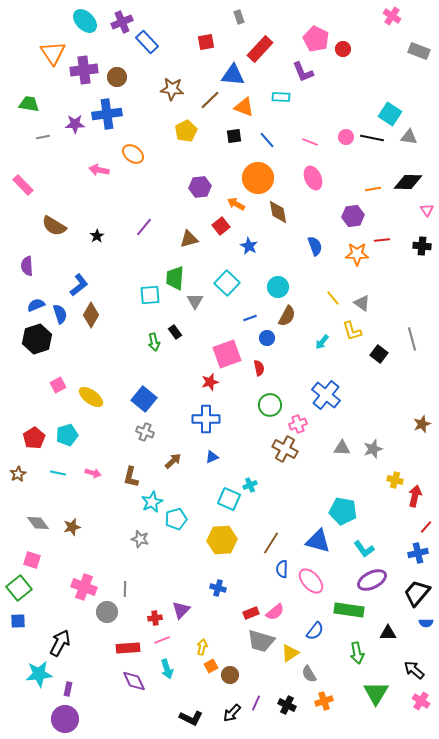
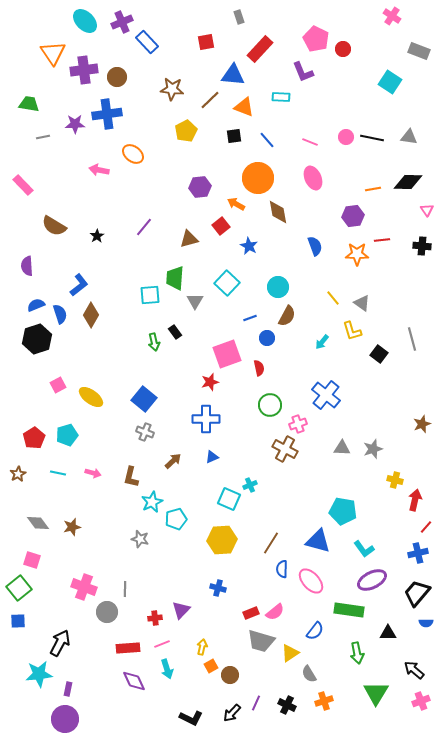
cyan square at (390, 114): moved 32 px up
red arrow at (415, 496): moved 4 px down
pink line at (162, 640): moved 4 px down
pink cross at (421, 701): rotated 36 degrees clockwise
